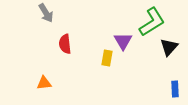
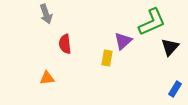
gray arrow: moved 1 px down; rotated 12 degrees clockwise
green L-shape: rotated 8 degrees clockwise
purple triangle: rotated 18 degrees clockwise
black triangle: moved 1 px right
orange triangle: moved 3 px right, 5 px up
blue rectangle: rotated 35 degrees clockwise
